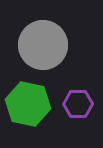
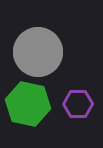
gray circle: moved 5 px left, 7 px down
